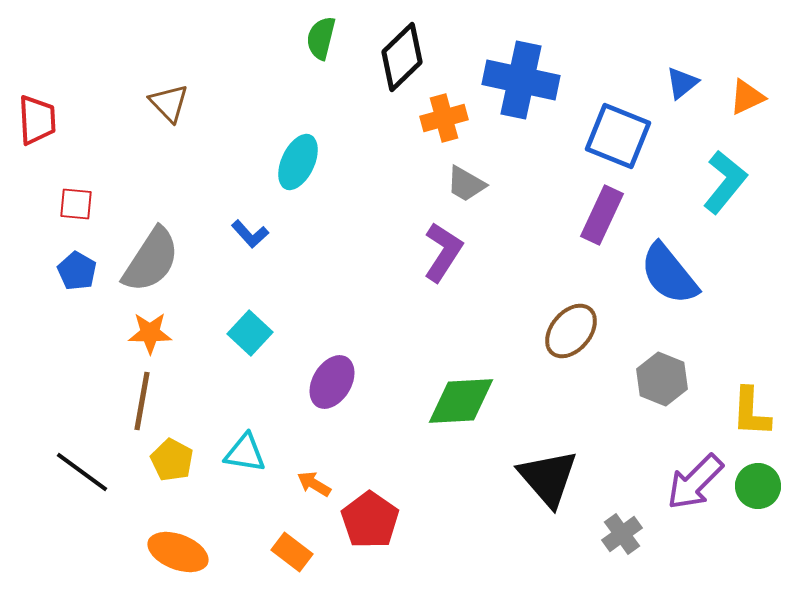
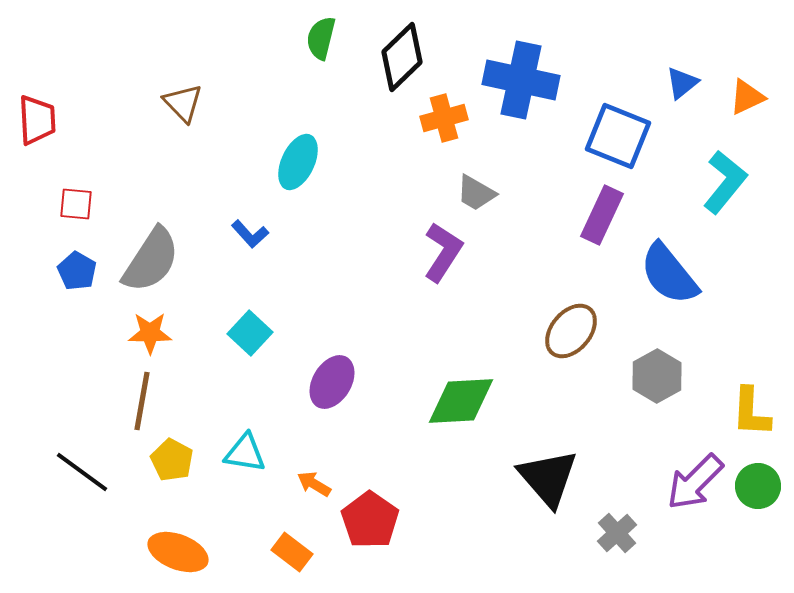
brown triangle: moved 14 px right
gray trapezoid: moved 10 px right, 9 px down
gray hexagon: moved 5 px left, 3 px up; rotated 9 degrees clockwise
gray cross: moved 5 px left, 1 px up; rotated 6 degrees counterclockwise
